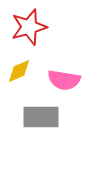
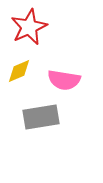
red star: rotated 9 degrees counterclockwise
gray rectangle: rotated 9 degrees counterclockwise
